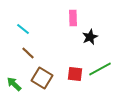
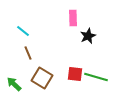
cyan line: moved 2 px down
black star: moved 2 px left, 1 px up
brown line: rotated 24 degrees clockwise
green line: moved 4 px left, 8 px down; rotated 45 degrees clockwise
